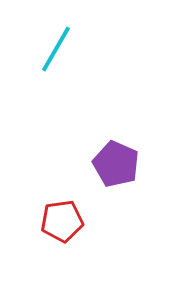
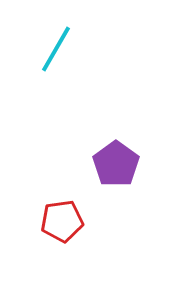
purple pentagon: rotated 12 degrees clockwise
